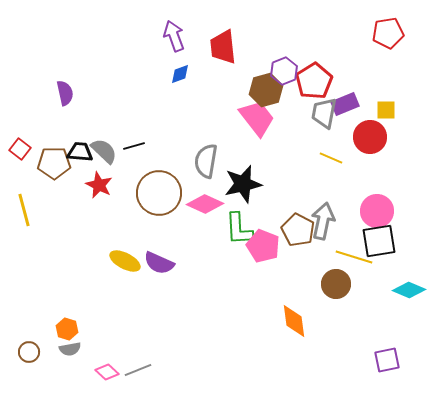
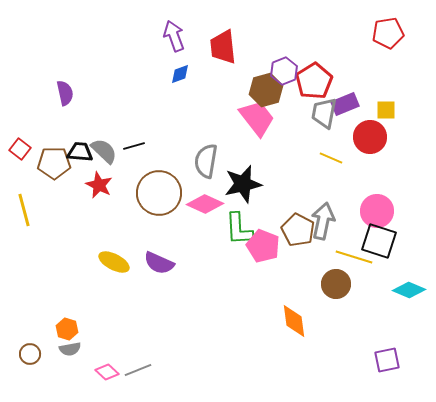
black square at (379, 241): rotated 27 degrees clockwise
yellow ellipse at (125, 261): moved 11 px left, 1 px down
brown circle at (29, 352): moved 1 px right, 2 px down
